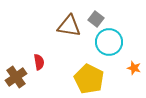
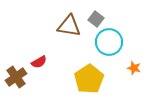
red semicircle: rotated 70 degrees clockwise
yellow pentagon: rotated 12 degrees clockwise
